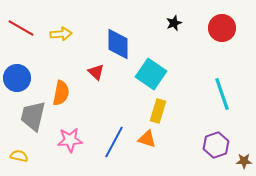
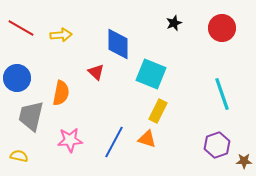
yellow arrow: moved 1 px down
cyan square: rotated 12 degrees counterclockwise
yellow rectangle: rotated 10 degrees clockwise
gray trapezoid: moved 2 px left
purple hexagon: moved 1 px right
